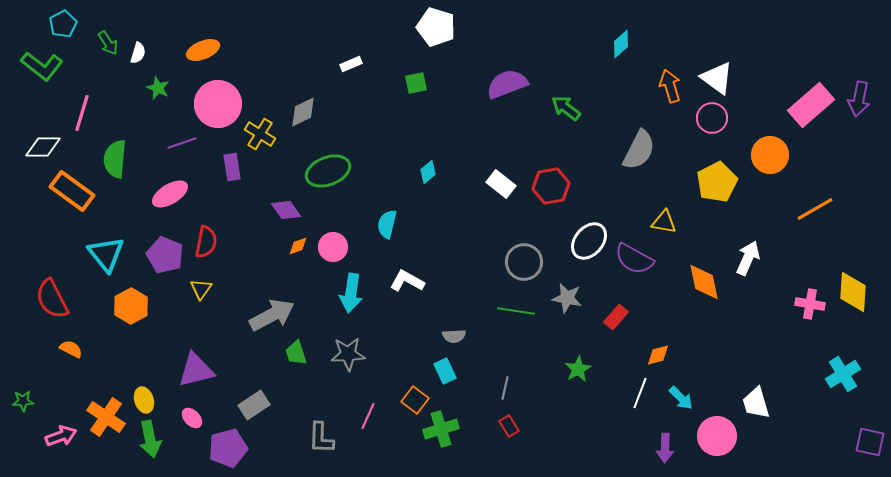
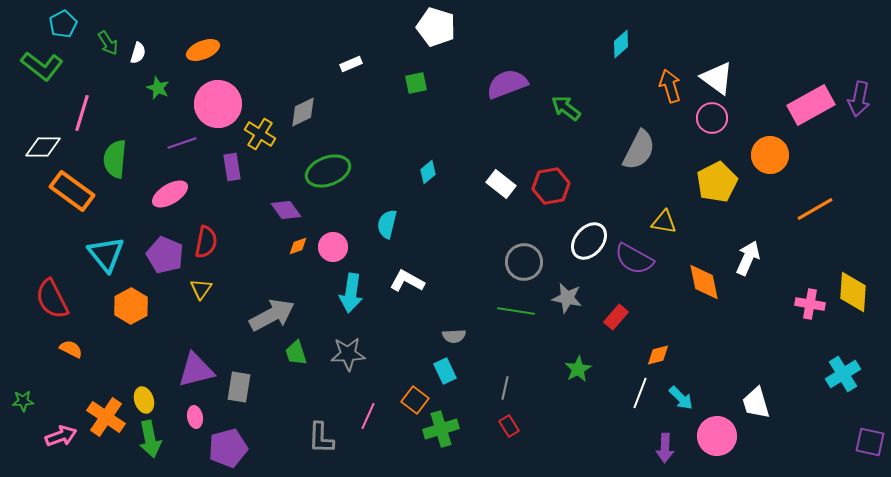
pink rectangle at (811, 105): rotated 12 degrees clockwise
gray rectangle at (254, 405): moved 15 px left, 18 px up; rotated 48 degrees counterclockwise
pink ellipse at (192, 418): moved 3 px right, 1 px up; rotated 35 degrees clockwise
